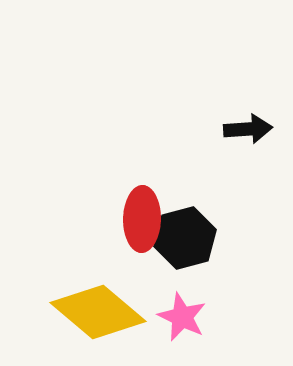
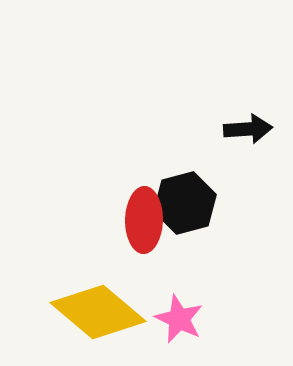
red ellipse: moved 2 px right, 1 px down
black hexagon: moved 35 px up
pink star: moved 3 px left, 2 px down
